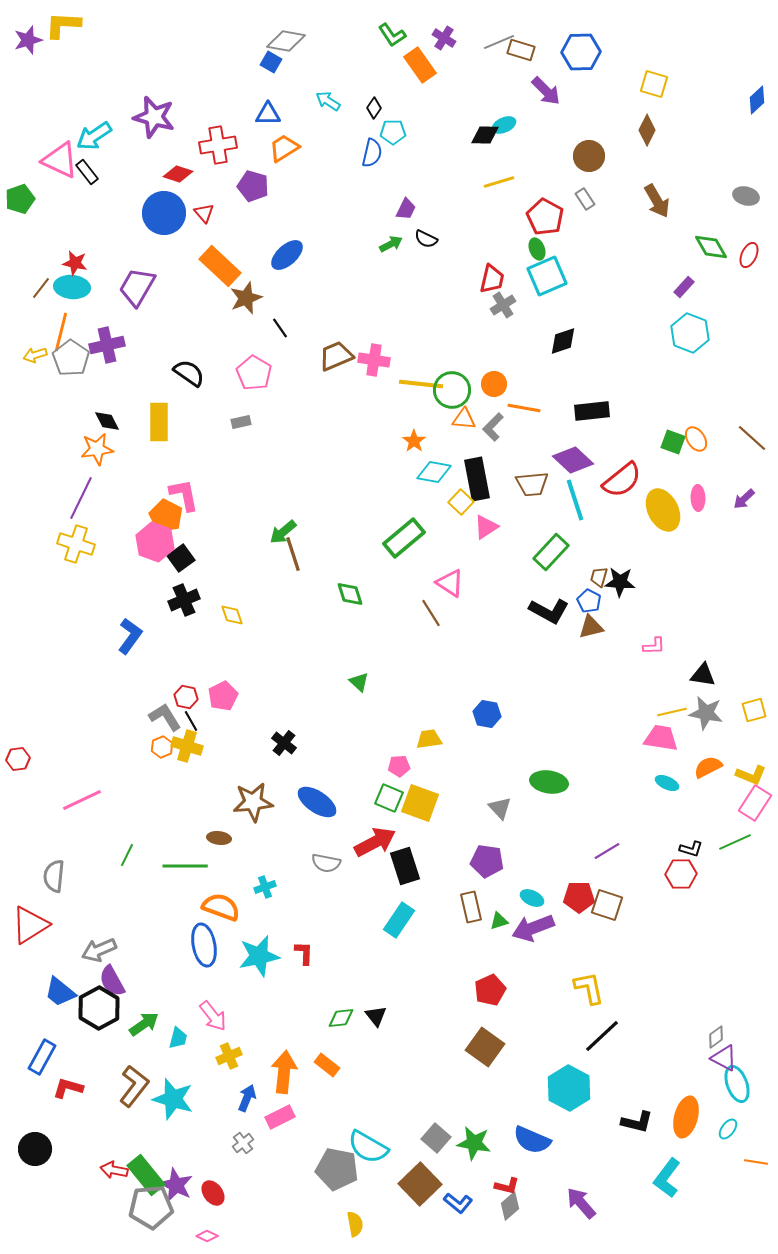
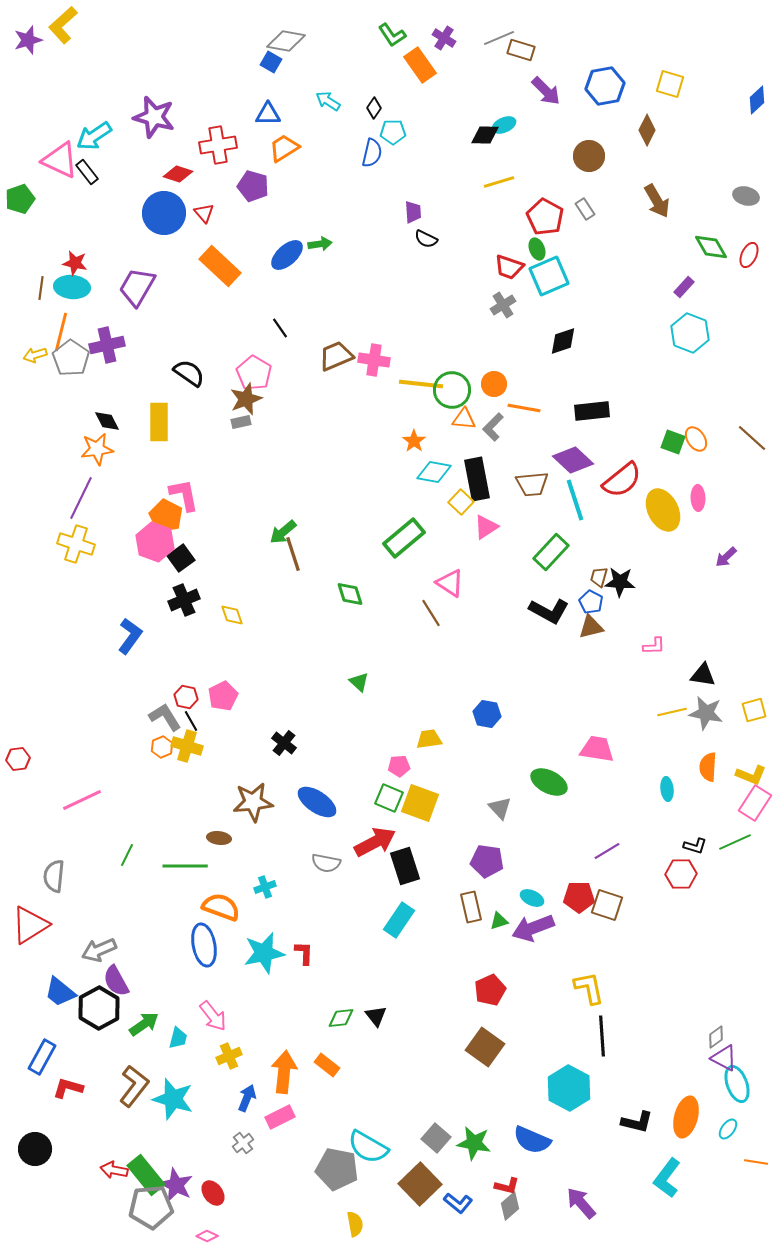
yellow L-shape at (63, 25): rotated 45 degrees counterclockwise
gray line at (499, 42): moved 4 px up
blue hexagon at (581, 52): moved 24 px right, 34 px down; rotated 9 degrees counterclockwise
yellow square at (654, 84): moved 16 px right
gray rectangle at (585, 199): moved 10 px down
purple trapezoid at (406, 209): moved 7 px right, 3 px down; rotated 30 degrees counterclockwise
green arrow at (391, 244): moved 71 px left; rotated 20 degrees clockwise
cyan square at (547, 276): moved 2 px right
red trapezoid at (492, 279): moved 17 px right, 12 px up; rotated 96 degrees clockwise
brown line at (41, 288): rotated 30 degrees counterclockwise
brown star at (246, 298): moved 101 px down
purple arrow at (744, 499): moved 18 px left, 58 px down
blue pentagon at (589, 601): moved 2 px right, 1 px down
pink trapezoid at (661, 738): moved 64 px left, 11 px down
orange semicircle at (708, 767): rotated 60 degrees counterclockwise
green ellipse at (549, 782): rotated 18 degrees clockwise
cyan ellipse at (667, 783): moved 6 px down; rotated 60 degrees clockwise
black L-shape at (691, 849): moved 4 px right, 3 px up
cyan star at (259, 956): moved 5 px right, 3 px up
purple semicircle at (112, 981): moved 4 px right
black line at (602, 1036): rotated 51 degrees counterclockwise
